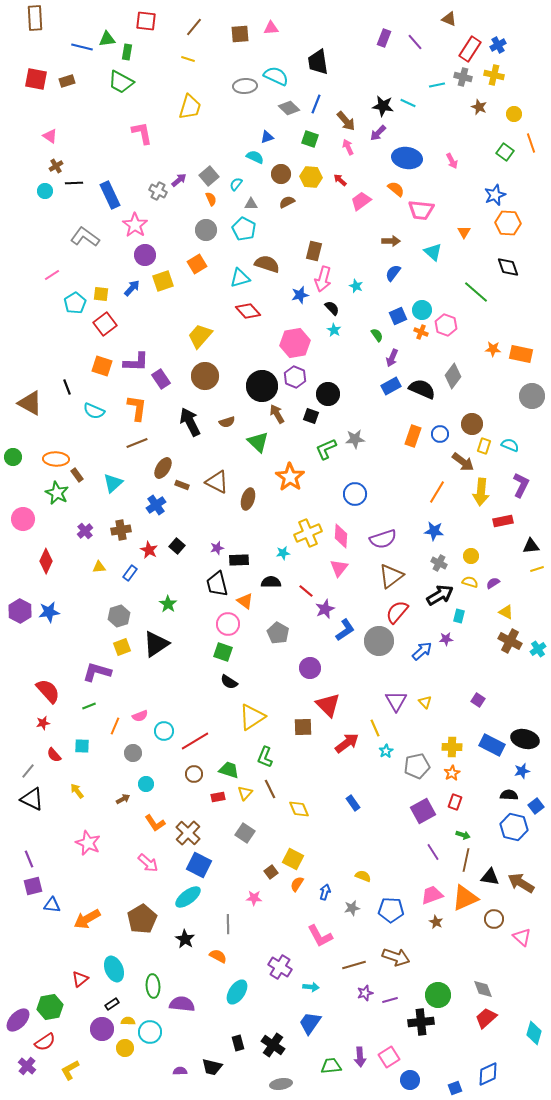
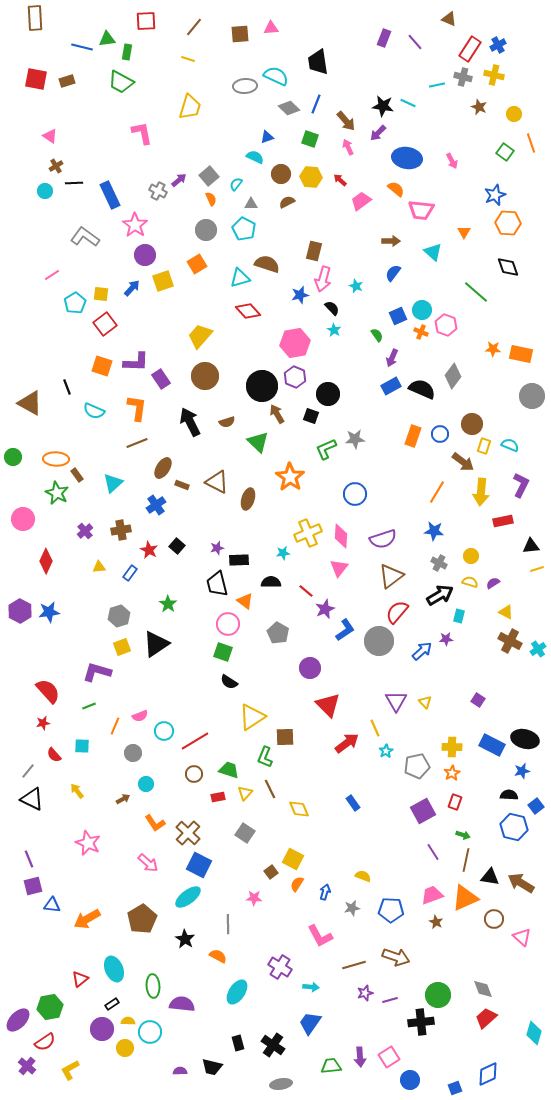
red square at (146, 21): rotated 10 degrees counterclockwise
brown square at (303, 727): moved 18 px left, 10 px down
